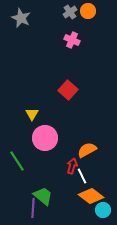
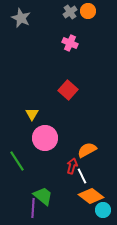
pink cross: moved 2 px left, 3 px down
